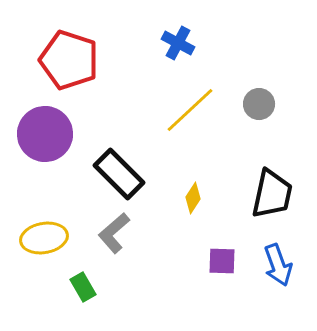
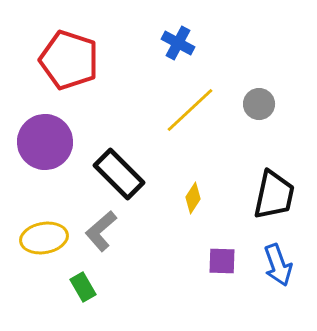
purple circle: moved 8 px down
black trapezoid: moved 2 px right, 1 px down
gray L-shape: moved 13 px left, 2 px up
